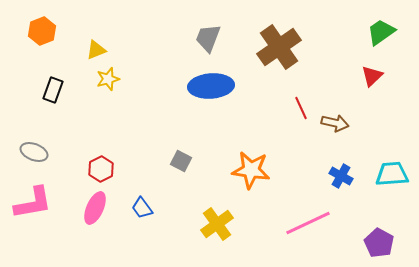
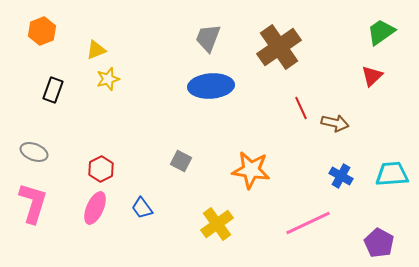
pink L-shape: rotated 63 degrees counterclockwise
